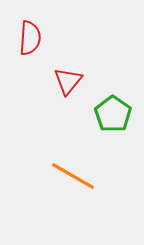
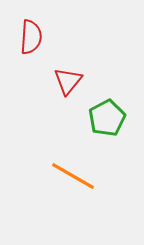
red semicircle: moved 1 px right, 1 px up
green pentagon: moved 6 px left, 4 px down; rotated 9 degrees clockwise
